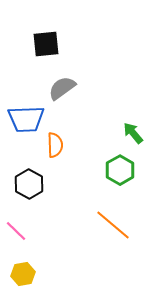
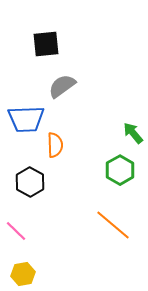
gray semicircle: moved 2 px up
black hexagon: moved 1 px right, 2 px up
